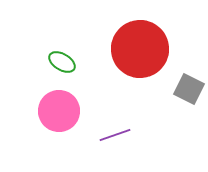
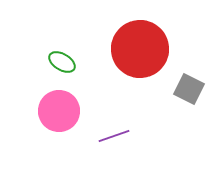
purple line: moved 1 px left, 1 px down
